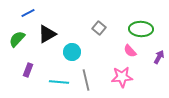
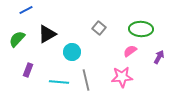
blue line: moved 2 px left, 3 px up
pink semicircle: rotated 96 degrees clockwise
